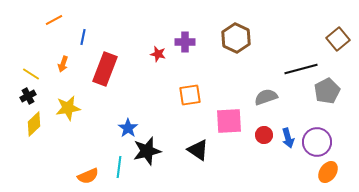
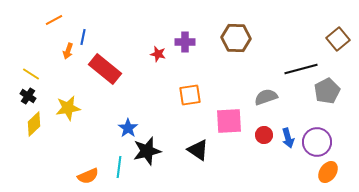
brown hexagon: rotated 24 degrees counterclockwise
orange arrow: moved 5 px right, 13 px up
red rectangle: rotated 72 degrees counterclockwise
black cross: rotated 28 degrees counterclockwise
